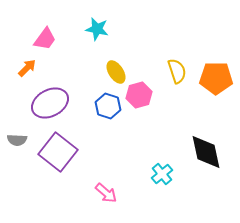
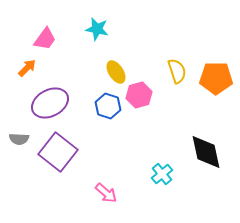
gray semicircle: moved 2 px right, 1 px up
